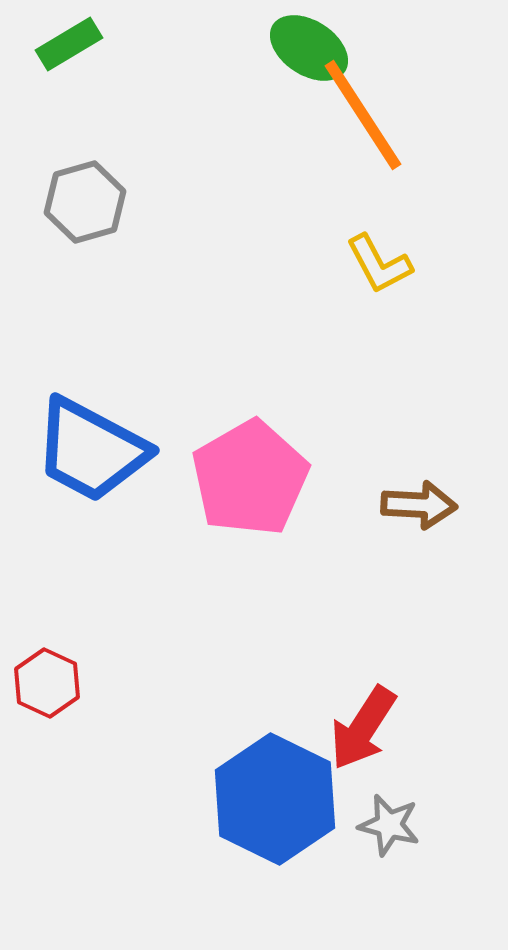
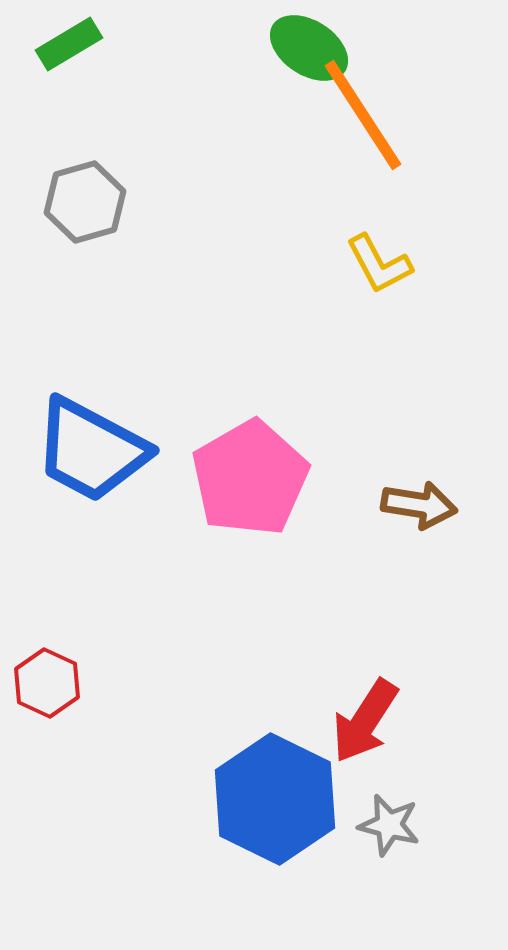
brown arrow: rotated 6 degrees clockwise
red arrow: moved 2 px right, 7 px up
